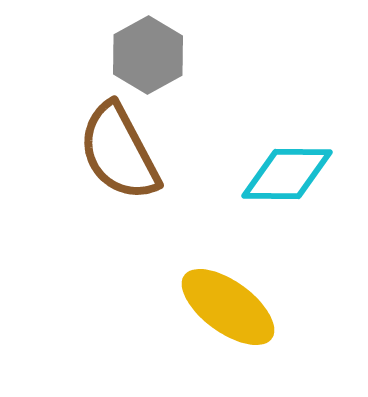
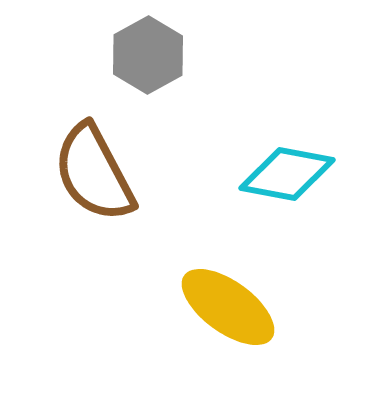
brown semicircle: moved 25 px left, 21 px down
cyan diamond: rotated 10 degrees clockwise
